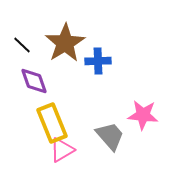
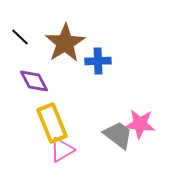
black line: moved 2 px left, 8 px up
purple diamond: rotated 8 degrees counterclockwise
pink star: moved 3 px left, 9 px down
gray trapezoid: moved 8 px right, 1 px up; rotated 12 degrees counterclockwise
